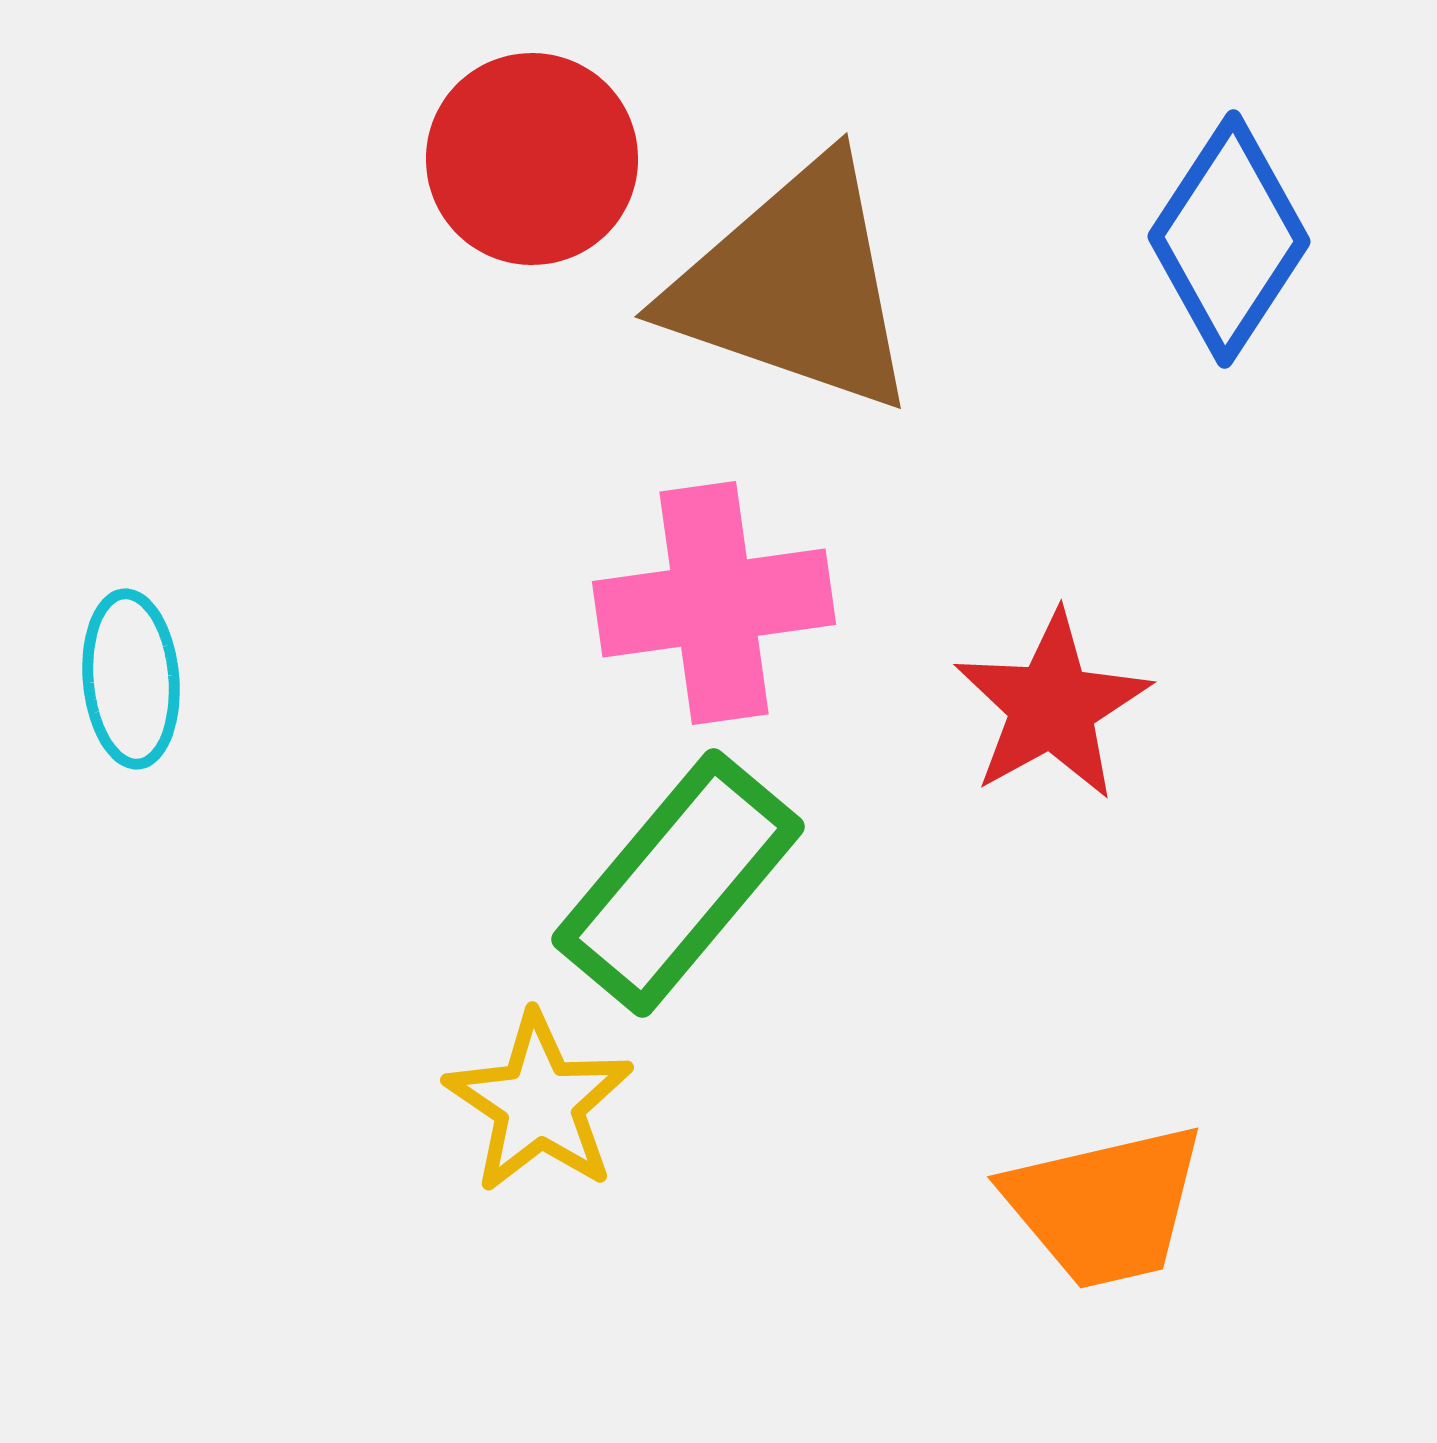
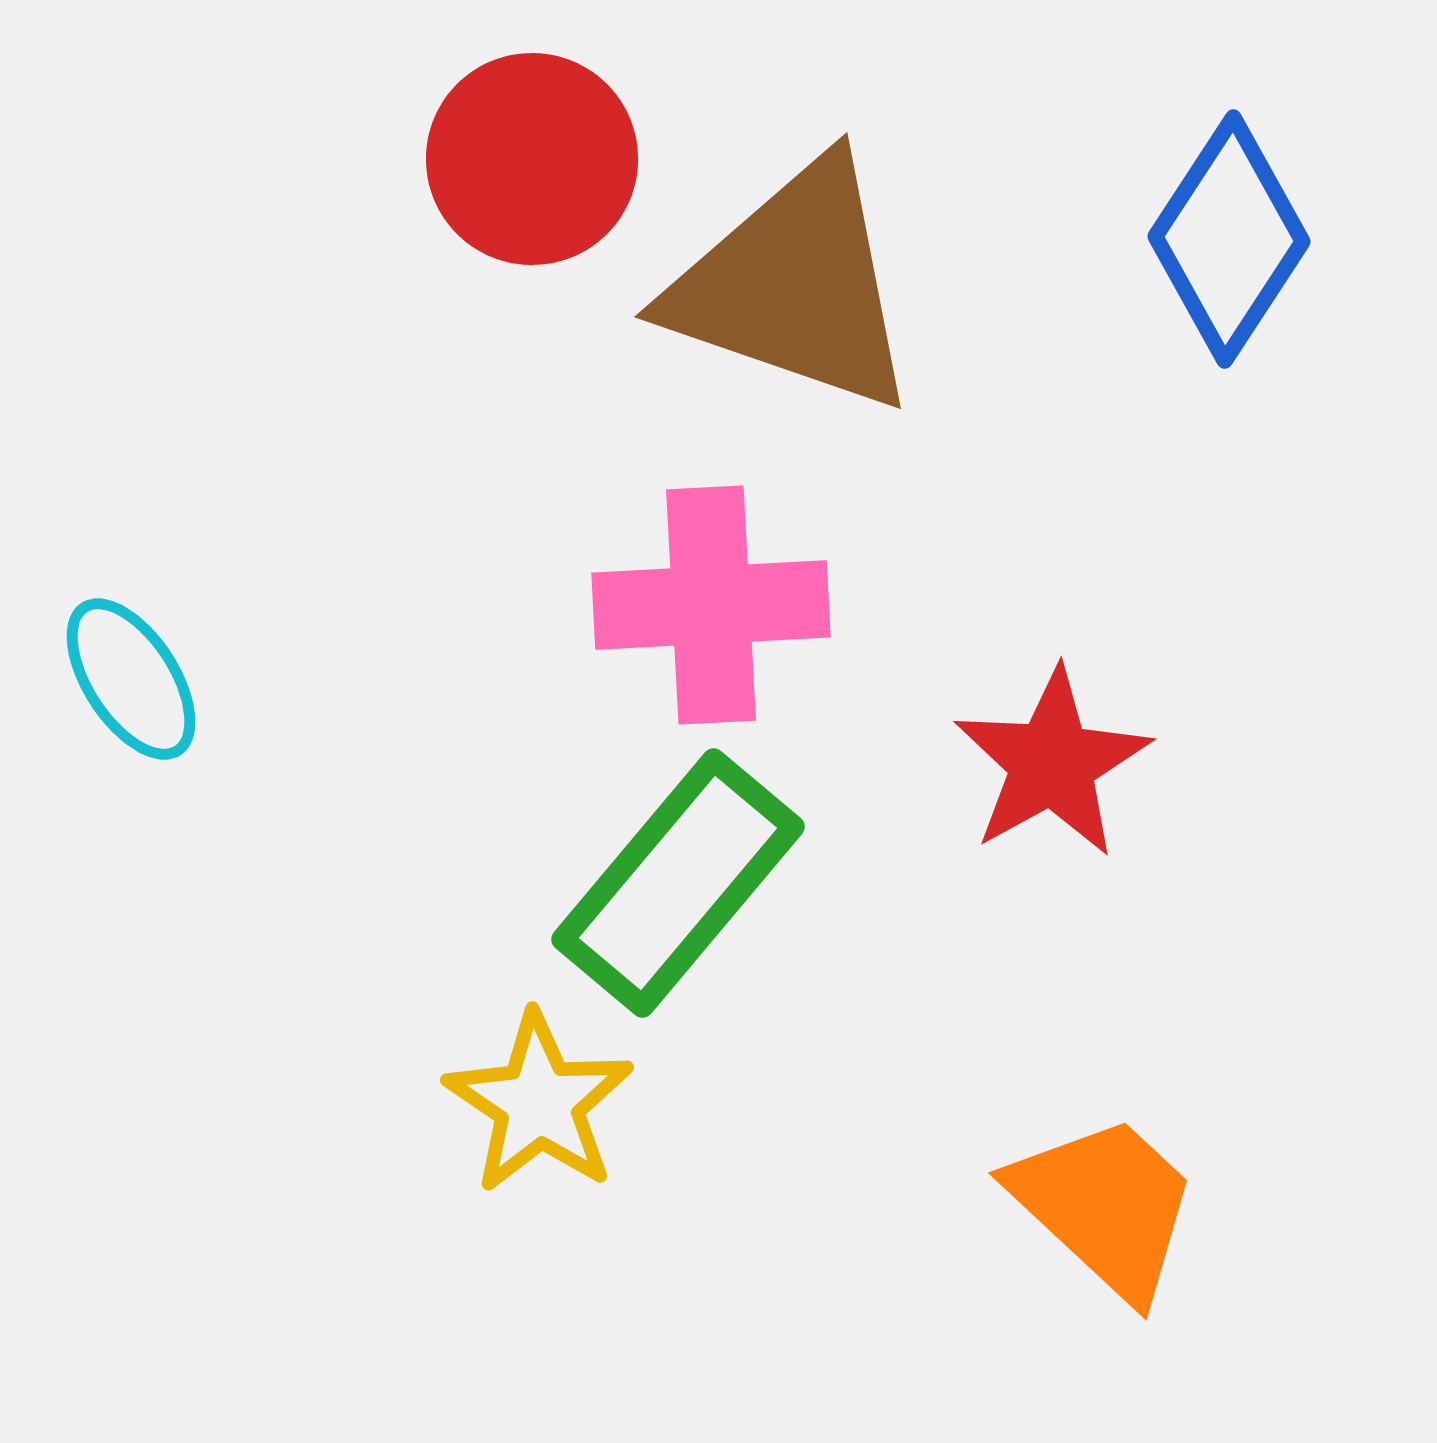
pink cross: moved 3 px left, 2 px down; rotated 5 degrees clockwise
cyan ellipse: rotated 28 degrees counterclockwise
red star: moved 57 px down
orange trapezoid: rotated 124 degrees counterclockwise
